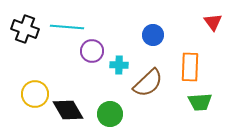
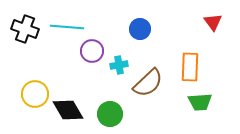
blue circle: moved 13 px left, 6 px up
cyan cross: rotated 12 degrees counterclockwise
